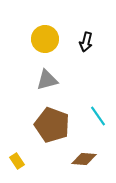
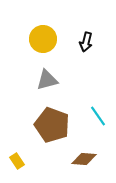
yellow circle: moved 2 px left
